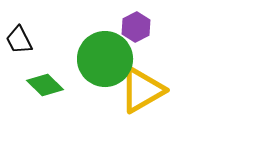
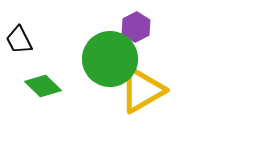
green circle: moved 5 px right
green diamond: moved 2 px left, 1 px down
